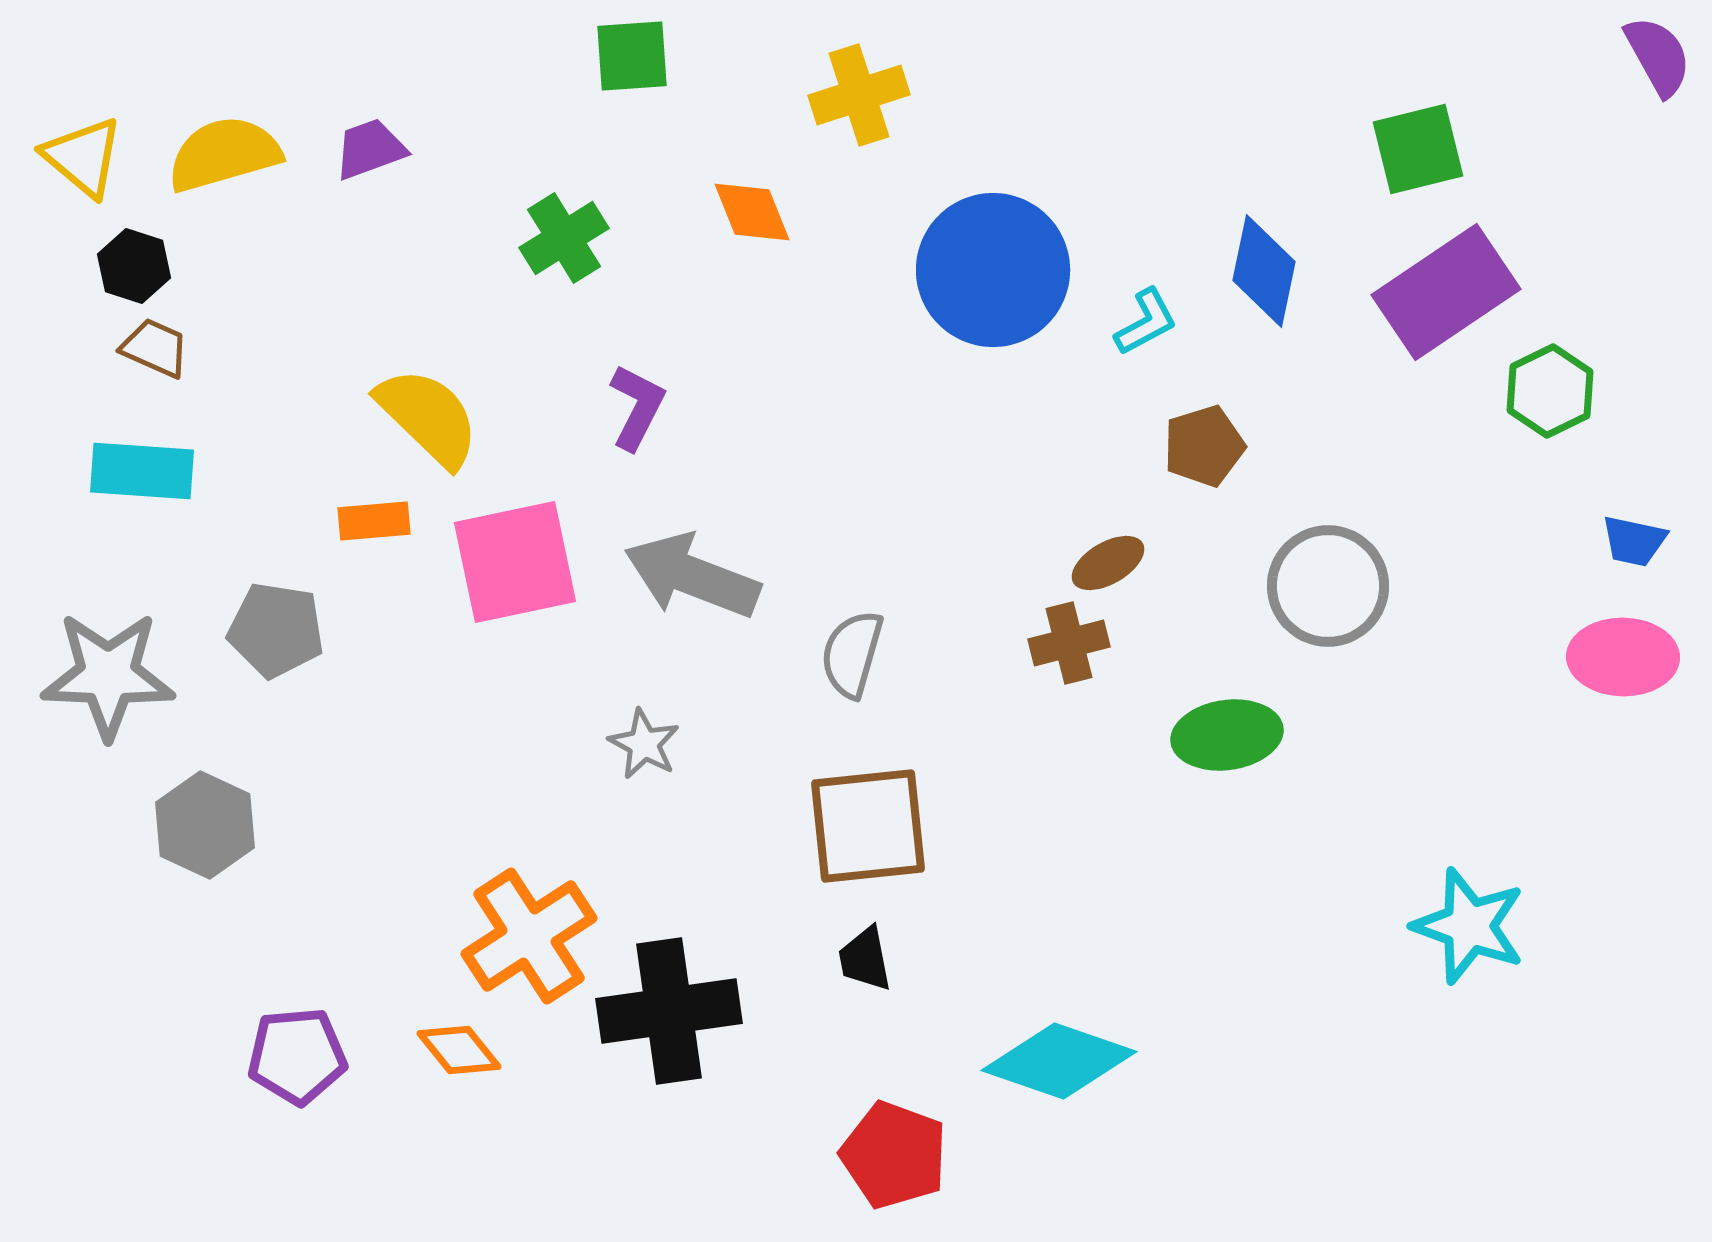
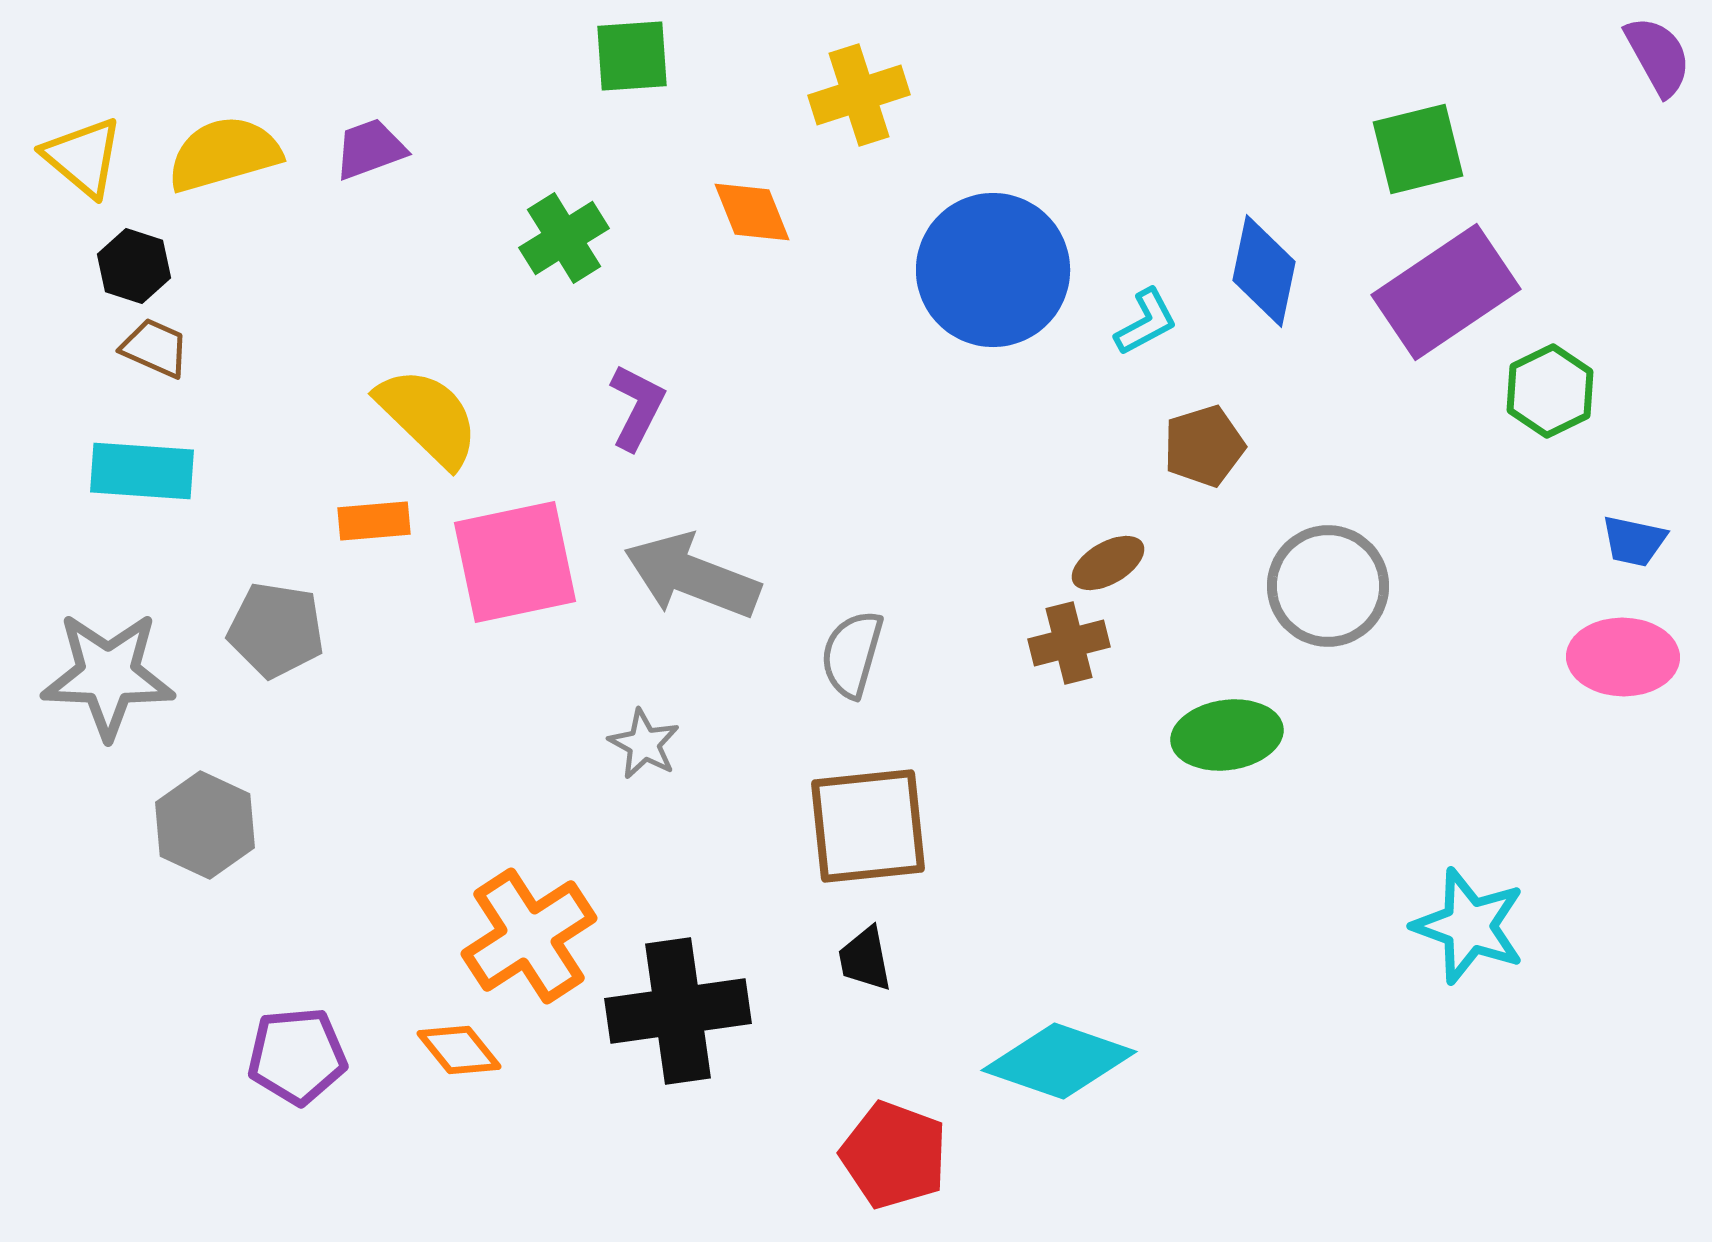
black cross at (669, 1011): moved 9 px right
